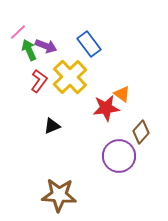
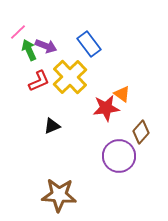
red L-shape: rotated 30 degrees clockwise
